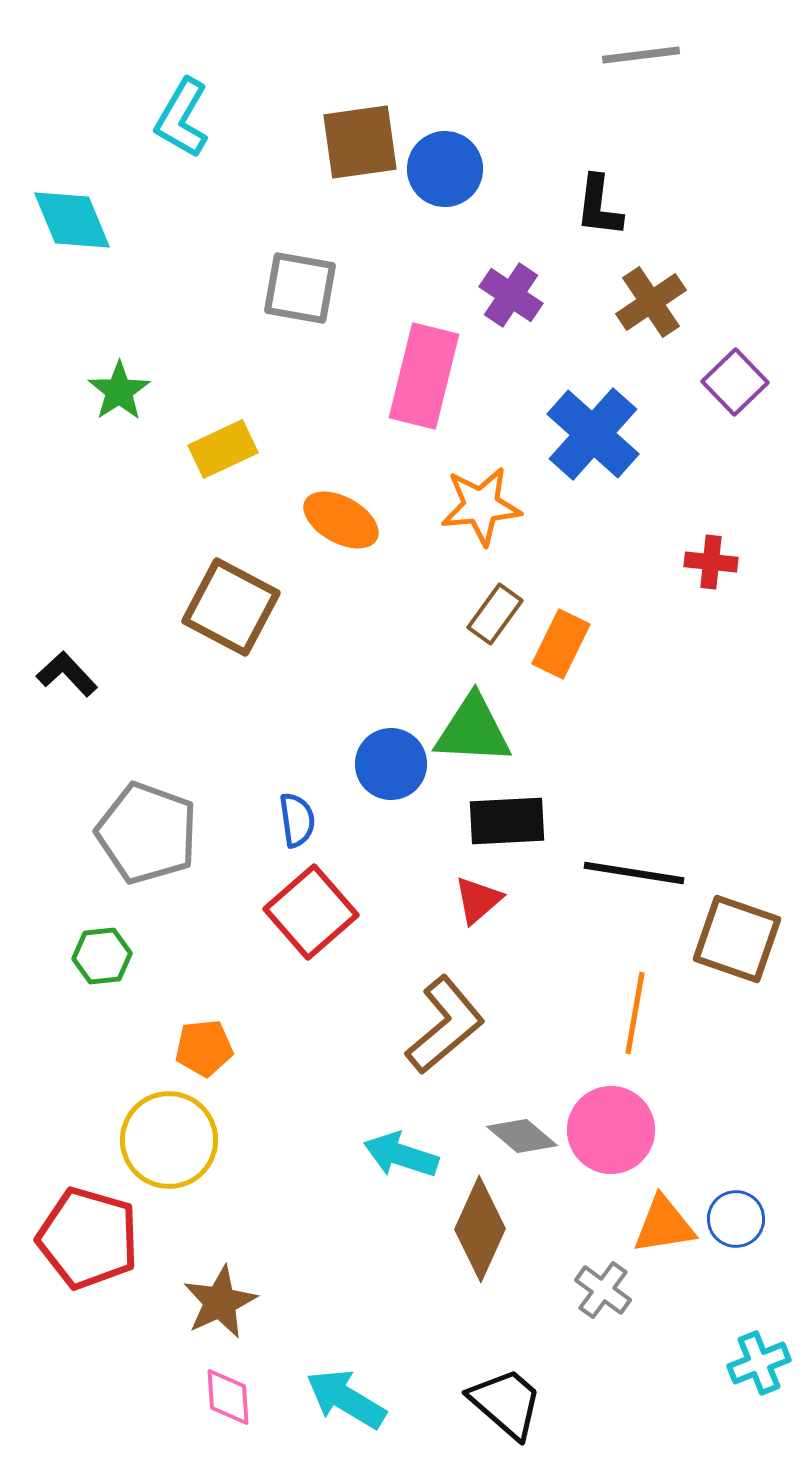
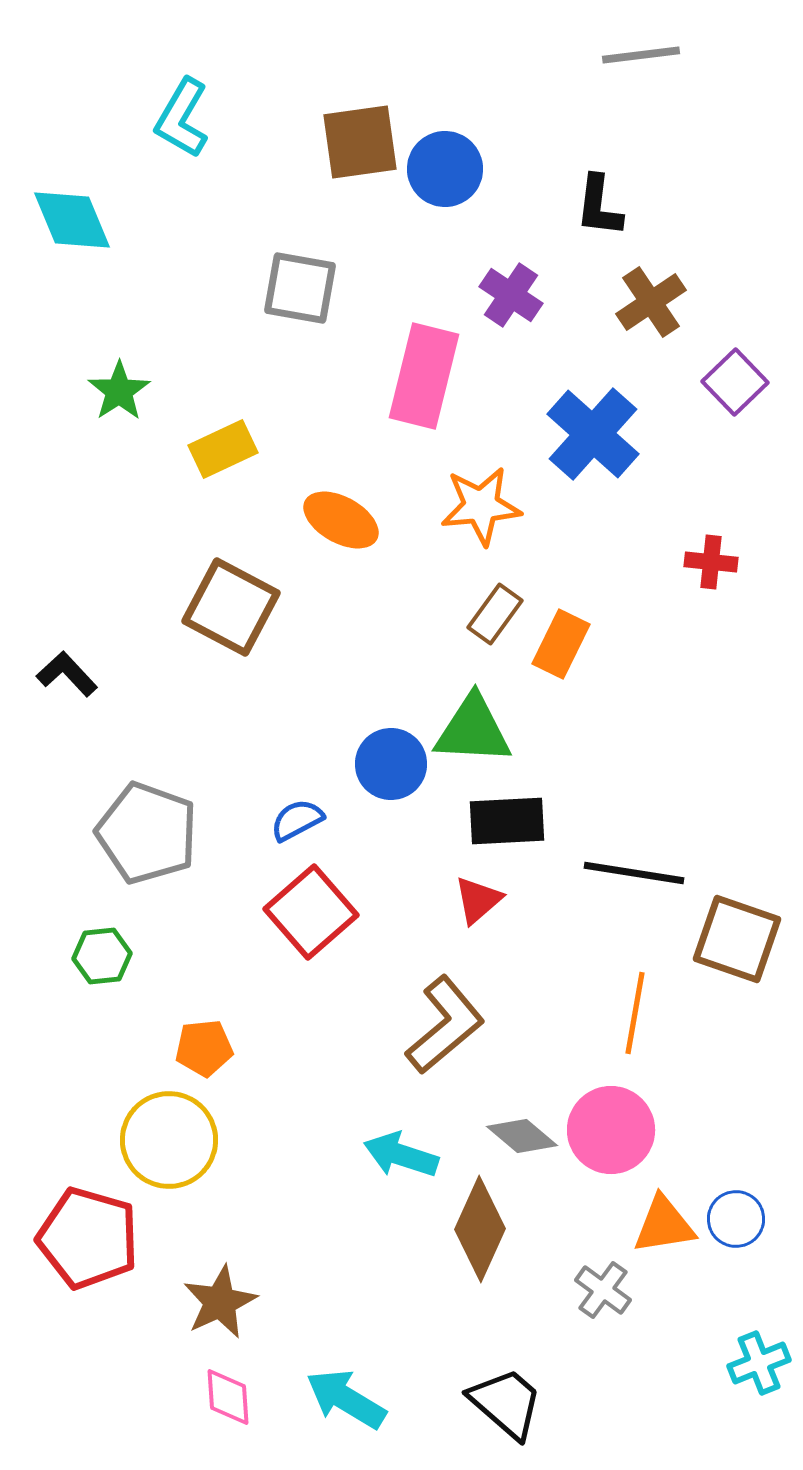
blue semicircle at (297, 820): rotated 110 degrees counterclockwise
